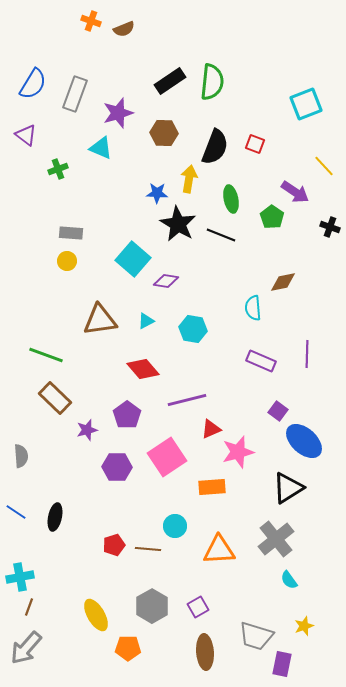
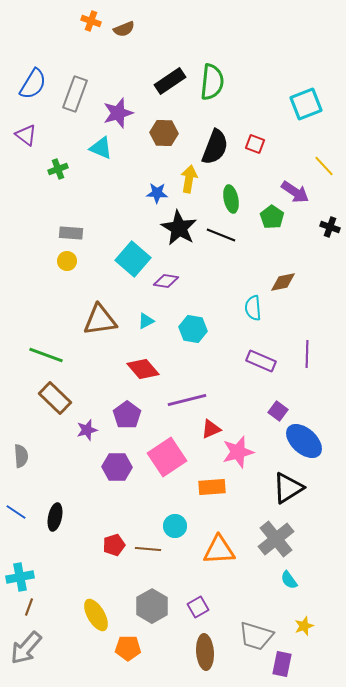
black star at (178, 224): moved 1 px right, 4 px down
